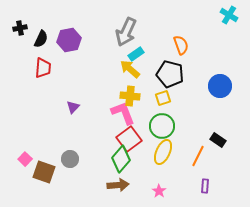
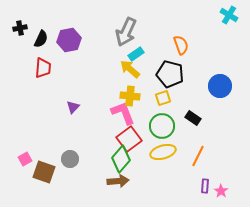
black rectangle: moved 25 px left, 22 px up
yellow ellipse: rotated 50 degrees clockwise
pink square: rotated 16 degrees clockwise
brown arrow: moved 4 px up
pink star: moved 62 px right
